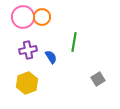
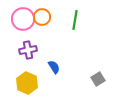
pink circle: moved 2 px down
green line: moved 1 px right, 22 px up
blue semicircle: moved 3 px right, 10 px down
yellow hexagon: rotated 15 degrees counterclockwise
